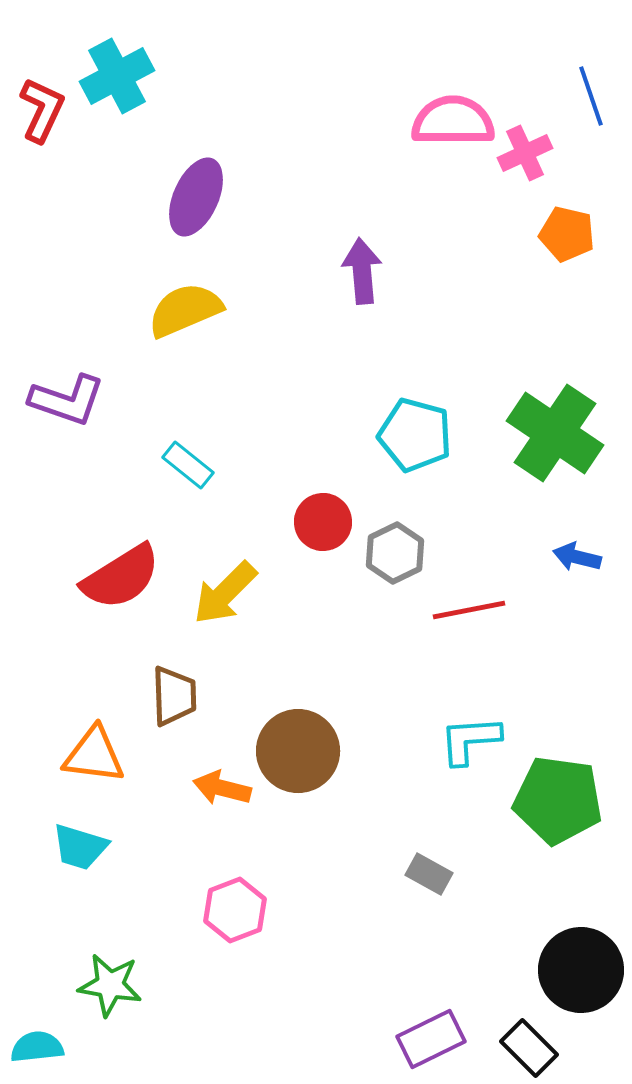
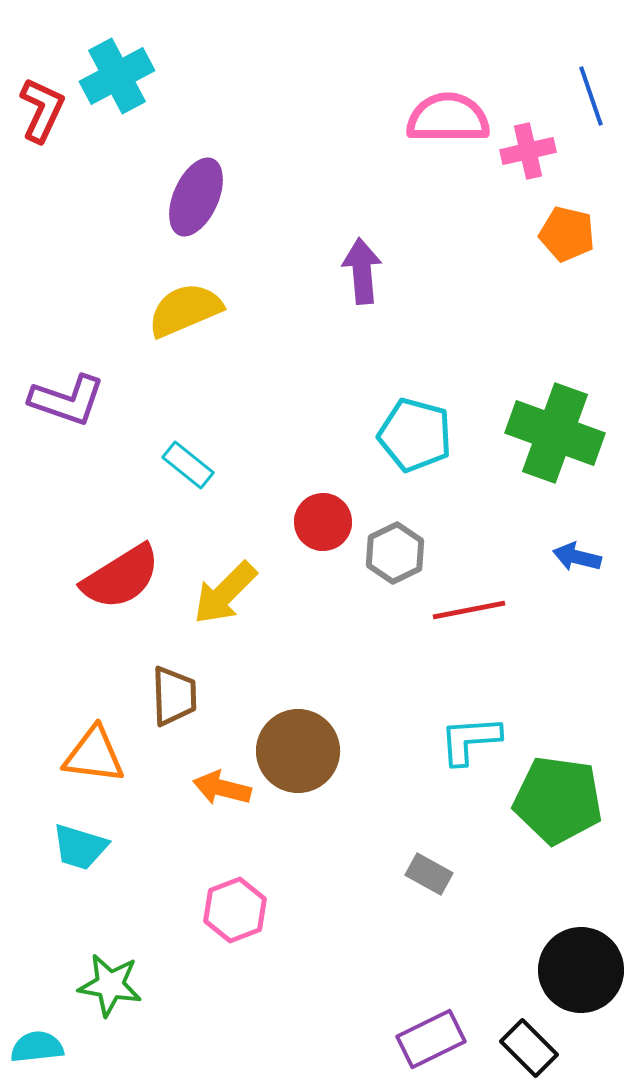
pink semicircle: moved 5 px left, 3 px up
pink cross: moved 3 px right, 2 px up; rotated 12 degrees clockwise
green cross: rotated 14 degrees counterclockwise
